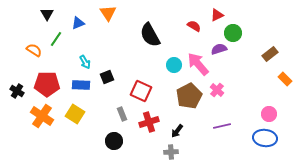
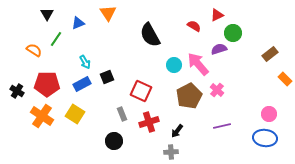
blue rectangle: moved 1 px right, 1 px up; rotated 30 degrees counterclockwise
